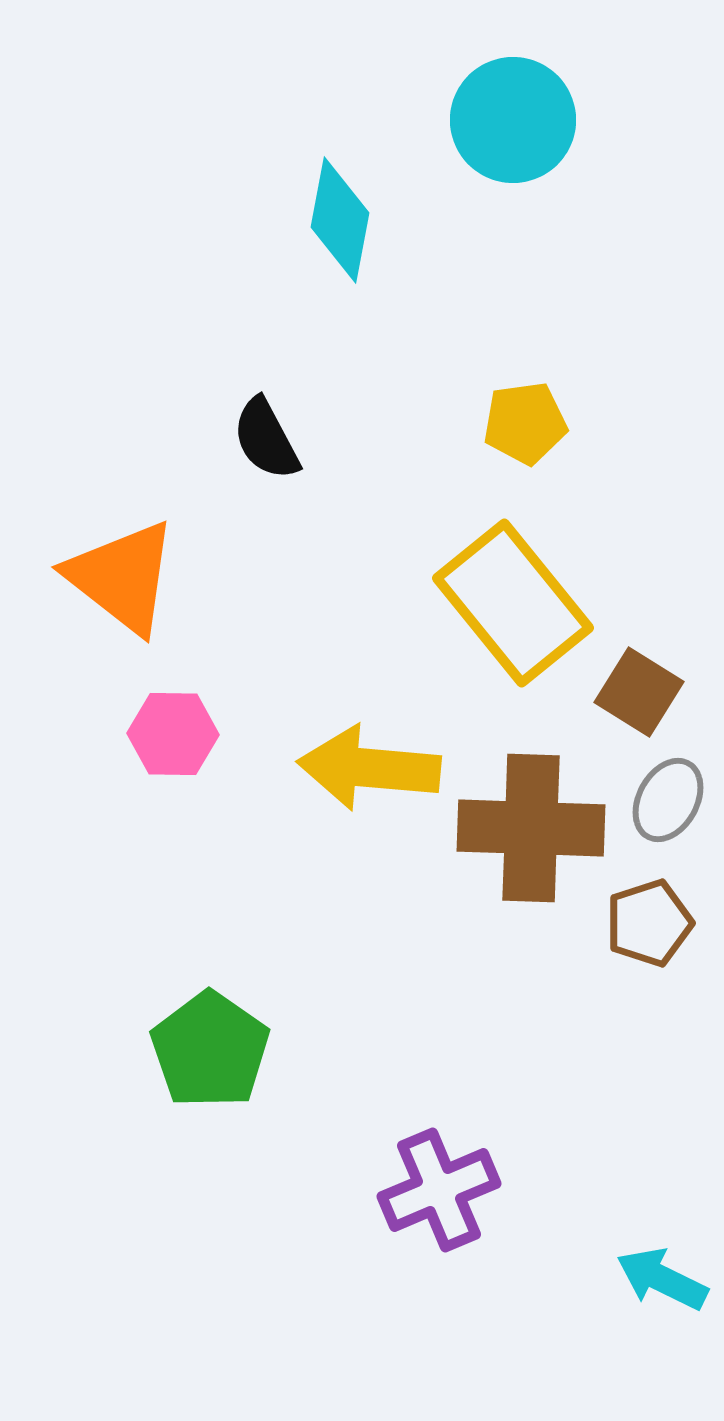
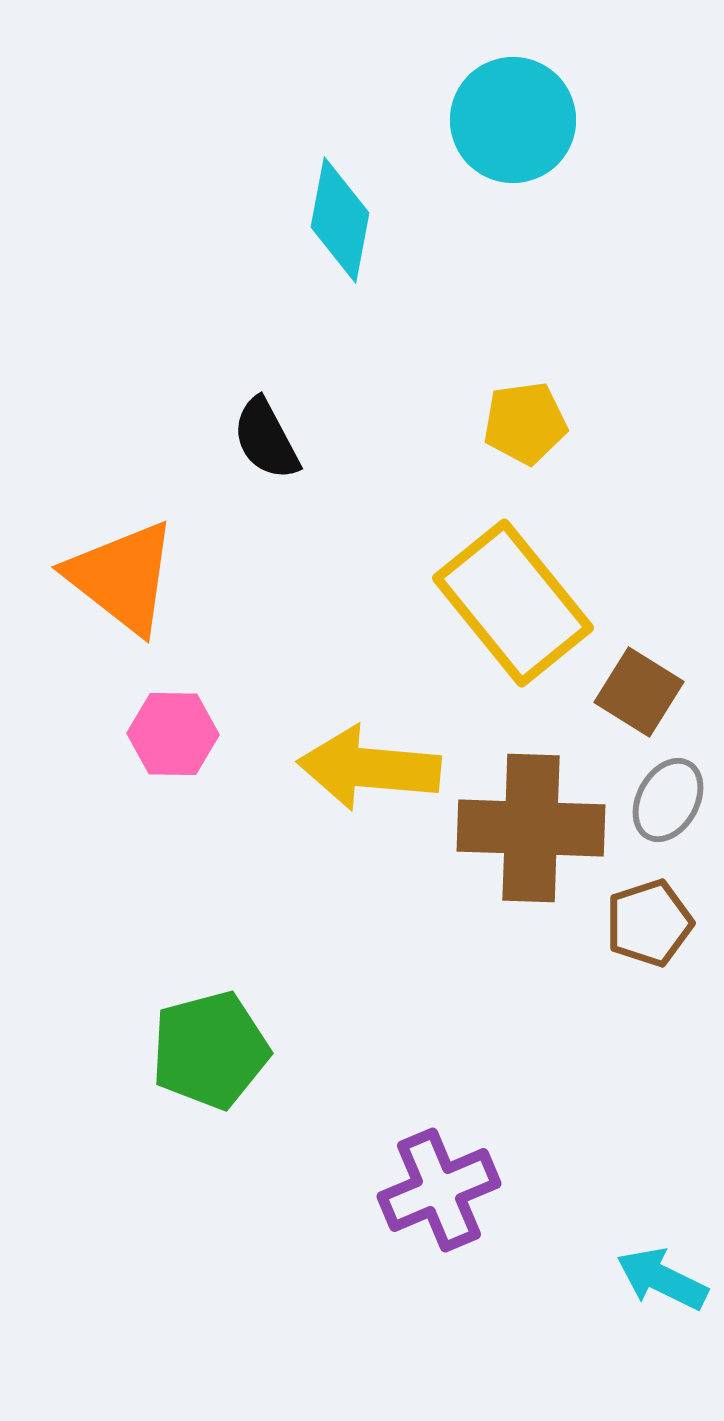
green pentagon: rotated 22 degrees clockwise
